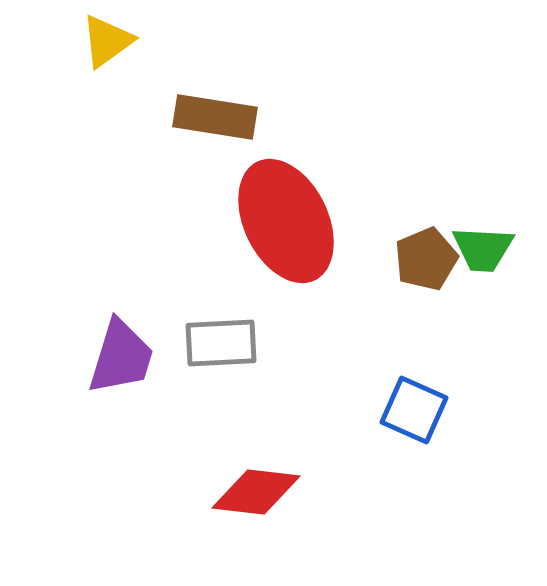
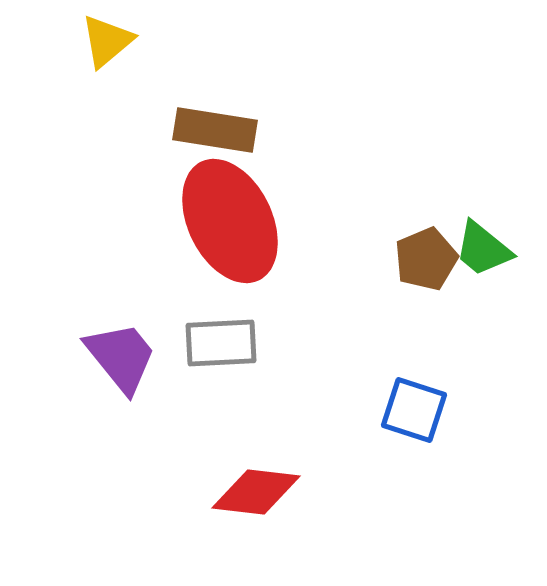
yellow triangle: rotated 4 degrees counterclockwise
brown rectangle: moved 13 px down
red ellipse: moved 56 px left
green trapezoid: rotated 36 degrees clockwise
purple trapezoid: rotated 56 degrees counterclockwise
blue square: rotated 6 degrees counterclockwise
